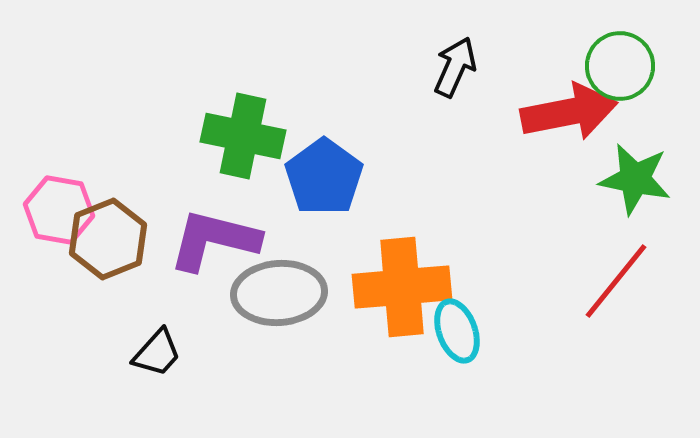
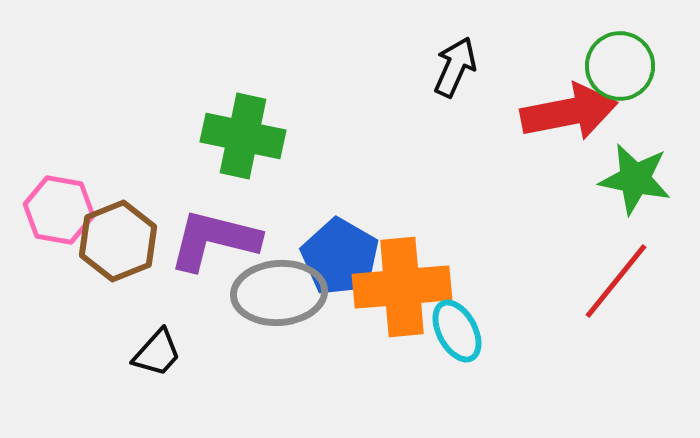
blue pentagon: moved 16 px right, 80 px down; rotated 6 degrees counterclockwise
brown hexagon: moved 10 px right, 2 px down
cyan ellipse: rotated 8 degrees counterclockwise
